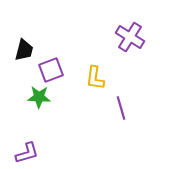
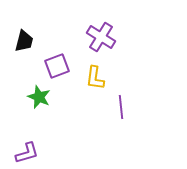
purple cross: moved 29 px left
black trapezoid: moved 9 px up
purple square: moved 6 px right, 4 px up
green star: rotated 20 degrees clockwise
purple line: moved 1 px up; rotated 10 degrees clockwise
